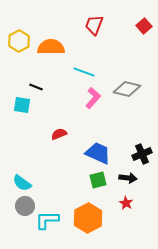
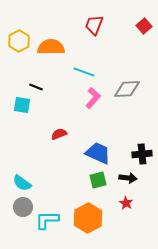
gray diamond: rotated 16 degrees counterclockwise
black cross: rotated 18 degrees clockwise
gray circle: moved 2 px left, 1 px down
